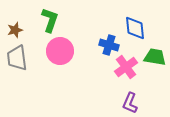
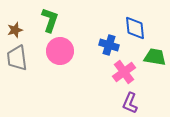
pink cross: moved 2 px left, 5 px down
